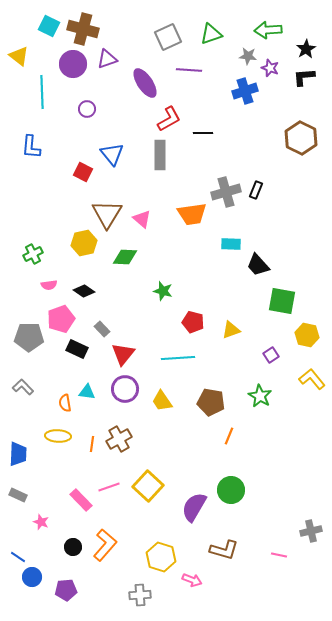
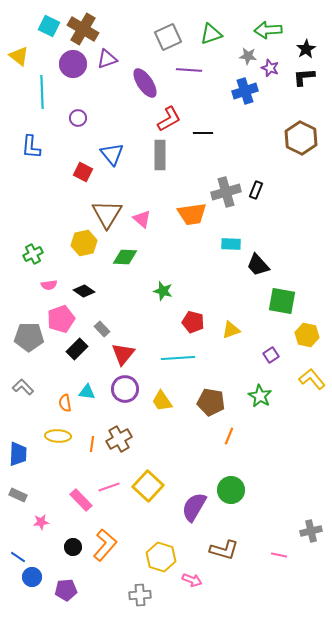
brown cross at (83, 29): rotated 16 degrees clockwise
purple circle at (87, 109): moved 9 px left, 9 px down
black rectangle at (77, 349): rotated 70 degrees counterclockwise
pink star at (41, 522): rotated 28 degrees counterclockwise
